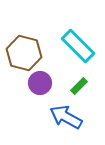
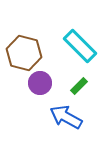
cyan rectangle: moved 2 px right
